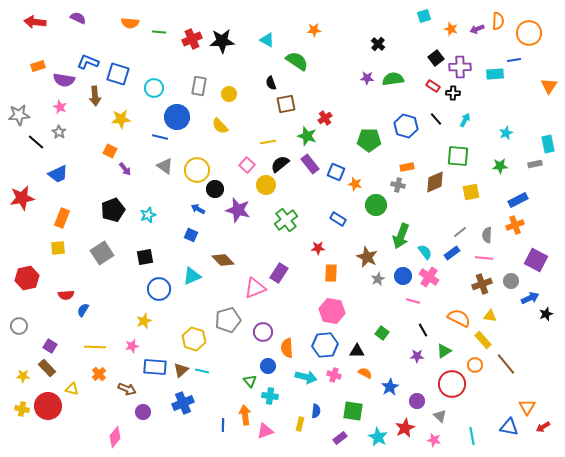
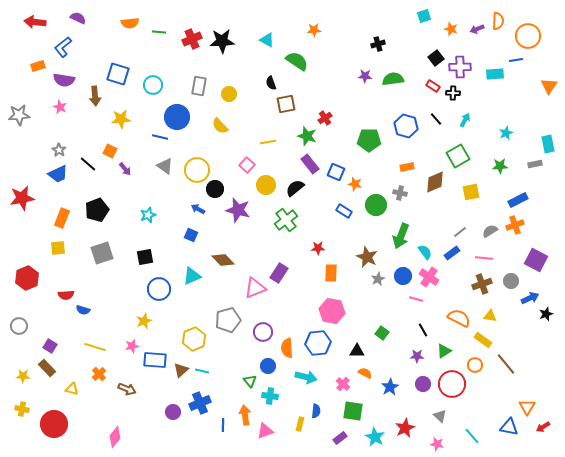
orange semicircle at (130, 23): rotated 12 degrees counterclockwise
orange circle at (529, 33): moved 1 px left, 3 px down
black cross at (378, 44): rotated 32 degrees clockwise
blue line at (514, 60): moved 2 px right
blue L-shape at (88, 62): moved 25 px left, 15 px up; rotated 60 degrees counterclockwise
purple star at (367, 78): moved 2 px left, 2 px up
cyan circle at (154, 88): moved 1 px left, 3 px up
gray star at (59, 132): moved 18 px down
black line at (36, 142): moved 52 px right, 22 px down
green square at (458, 156): rotated 35 degrees counterclockwise
black semicircle at (280, 164): moved 15 px right, 24 px down
gray cross at (398, 185): moved 2 px right, 8 px down
black pentagon at (113, 210): moved 16 px left
blue rectangle at (338, 219): moved 6 px right, 8 px up
gray semicircle at (487, 235): moved 3 px right, 4 px up; rotated 56 degrees clockwise
gray square at (102, 253): rotated 15 degrees clockwise
red hexagon at (27, 278): rotated 10 degrees counterclockwise
pink line at (413, 301): moved 3 px right, 2 px up
blue semicircle at (83, 310): rotated 104 degrees counterclockwise
yellow hexagon at (194, 339): rotated 20 degrees clockwise
yellow rectangle at (483, 340): rotated 12 degrees counterclockwise
blue hexagon at (325, 345): moved 7 px left, 2 px up
yellow line at (95, 347): rotated 15 degrees clockwise
blue rectangle at (155, 367): moved 7 px up
pink cross at (334, 375): moved 9 px right, 9 px down; rotated 24 degrees clockwise
purple circle at (417, 401): moved 6 px right, 17 px up
blue cross at (183, 403): moved 17 px right
red circle at (48, 406): moved 6 px right, 18 px down
purple circle at (143, 412): moved 30 px right
cyan line at (472, 436): rotated 30 degrees counterclockwise
cyan star at (378, 437): moved 3 px left
pink star at (434, 440): moved 3 px right, 4 px down
